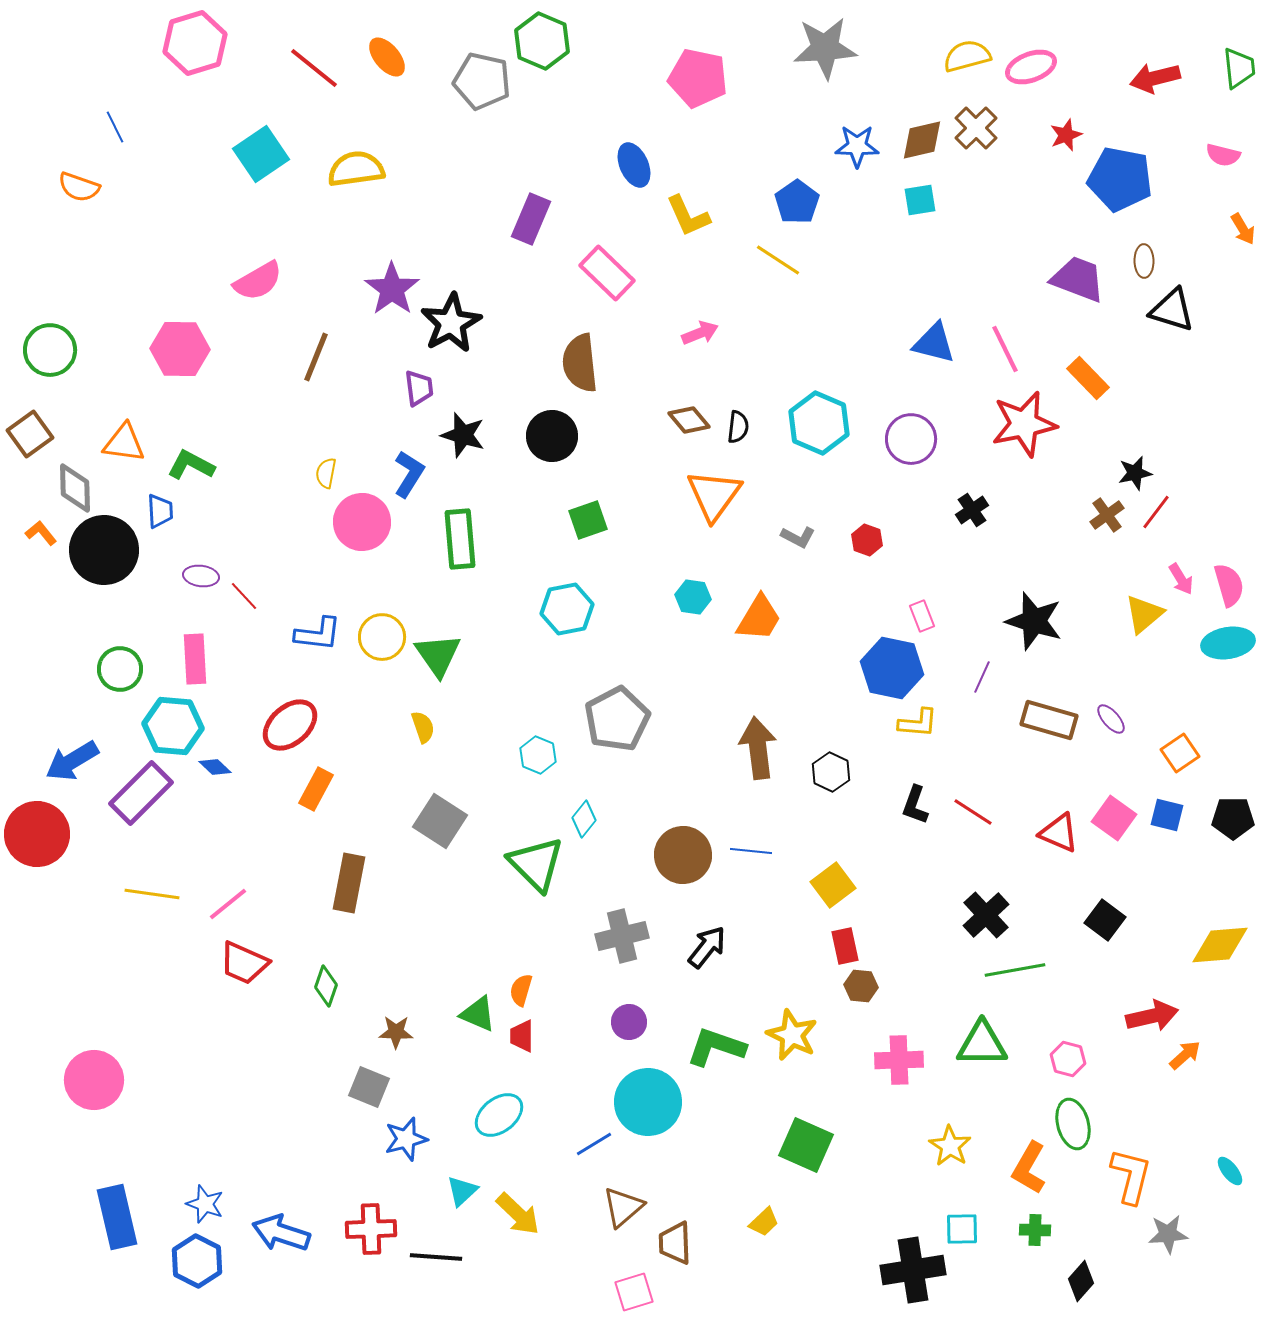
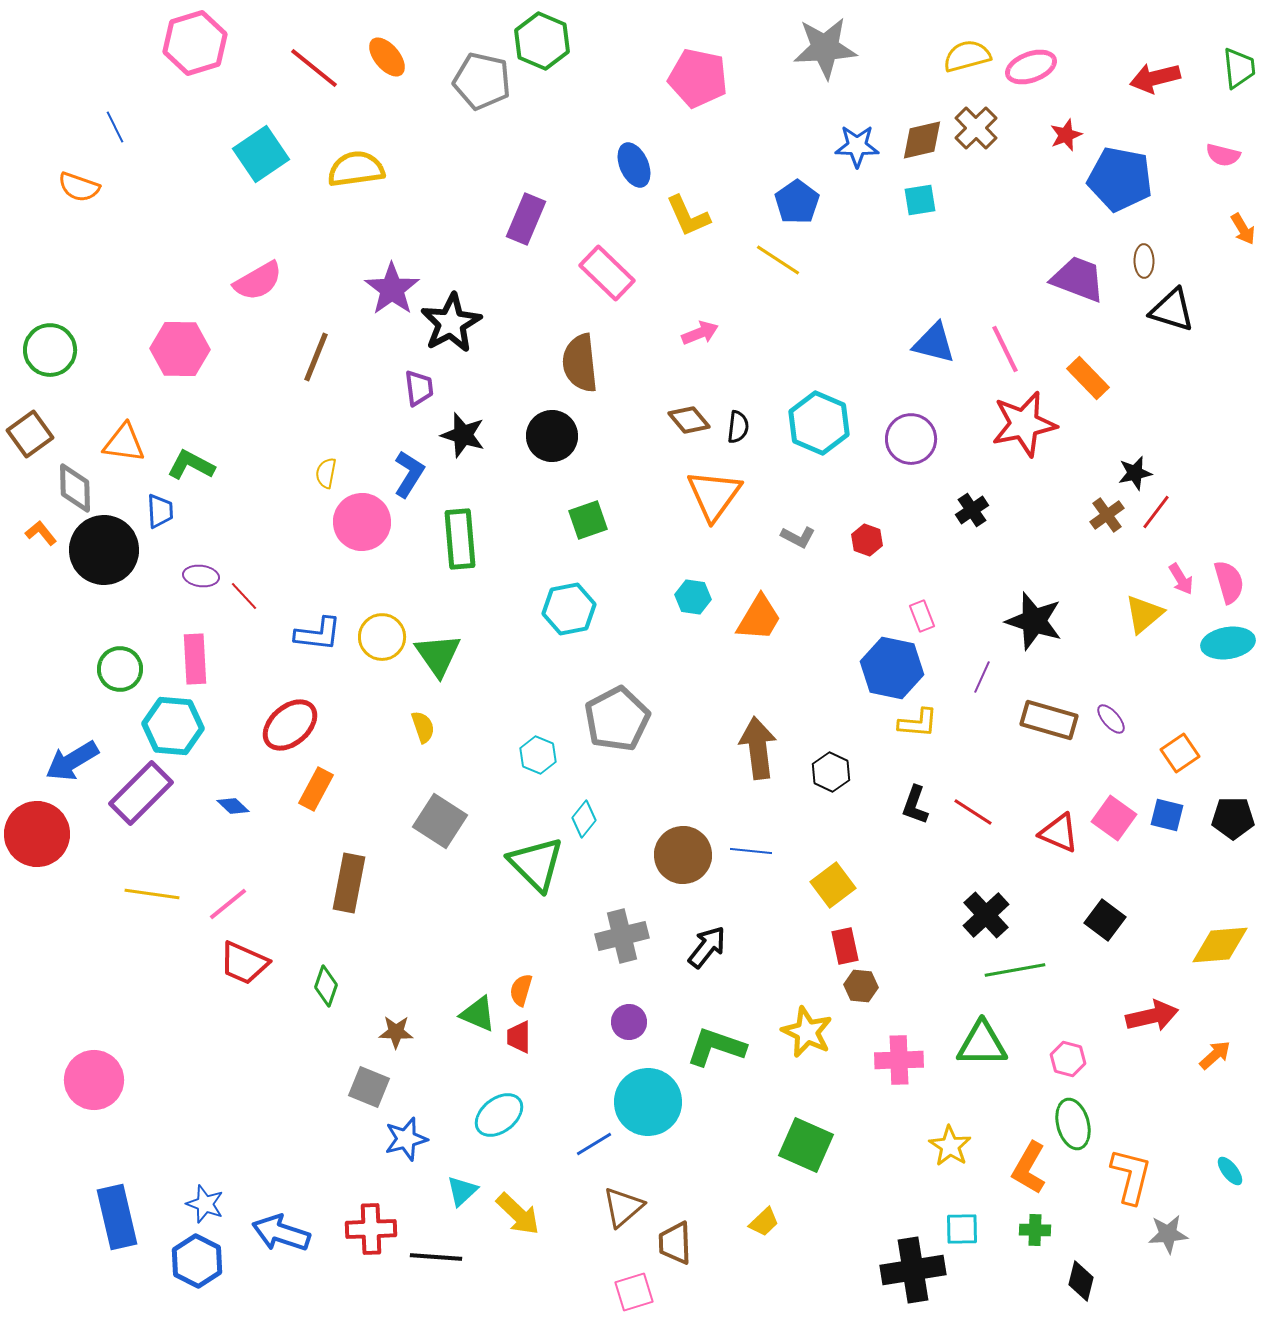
purple rectangle at (531, 219): moved 5 px left
pink semicircle at (1229, 585): moved 3 px up
cyan hexagon at (567, 609): moved 2 px right
blue diamond at (215, 767): moved 18 px right, 39 px down
yellow star at (792, 1035): moved 15 px right, 3 px up
red trapezoid at (522, 1036): moved 3 px left, 1 px down
orange arrow at (1185, 1055): moved 30 px right
black diamond at (1081, 1281): rotated 27 degrees counterclockwise
